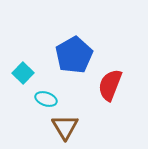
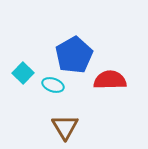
red semicircle: moved 5 px up; rotated 68 degrees clockwise
cyan ellipse: moved 7 px right, 14 px up
